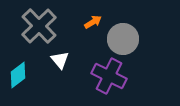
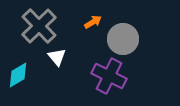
white triangle: moved 3 px left, 3 px up
cyan diamond: rotated 8 degrees clockwise
